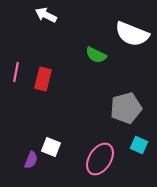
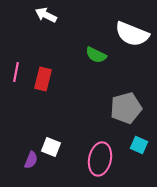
pink ellipse: rotated 20 degrees counterclockwise
